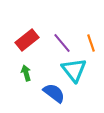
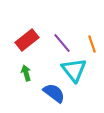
orange line: moved 1 px right, 1 px down
